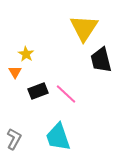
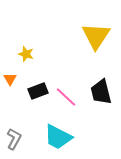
yellow triangle: moved 12 px right, 8 px down
yellow star: rotated 14 degrees counterclockwise
black trapezoid: moved 32 px down
orange triangle: moved 5 px left, 7 px down
pink line: moved 3 px down
cyan trapezoid: rotated 44 degrees counterclockwise
